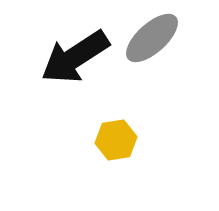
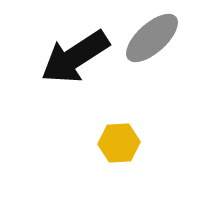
yellow hexagon: moved 3 px right, 3 px down; rotated 6 degrees clockwise
